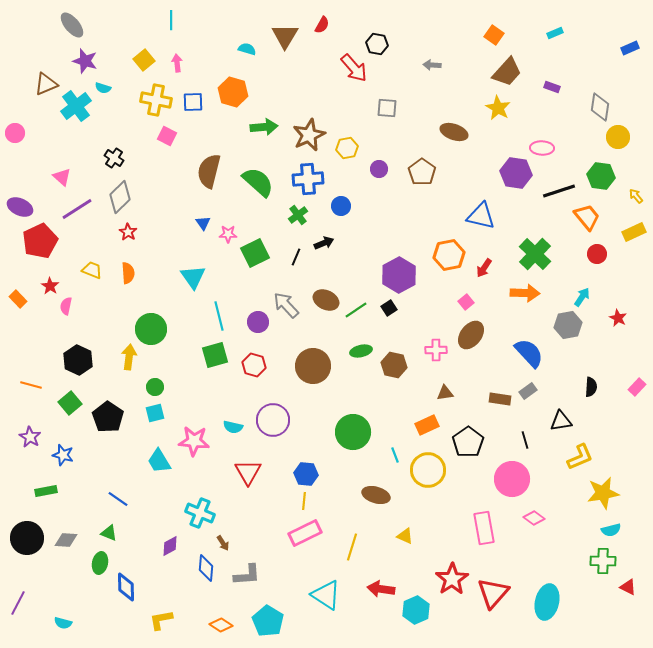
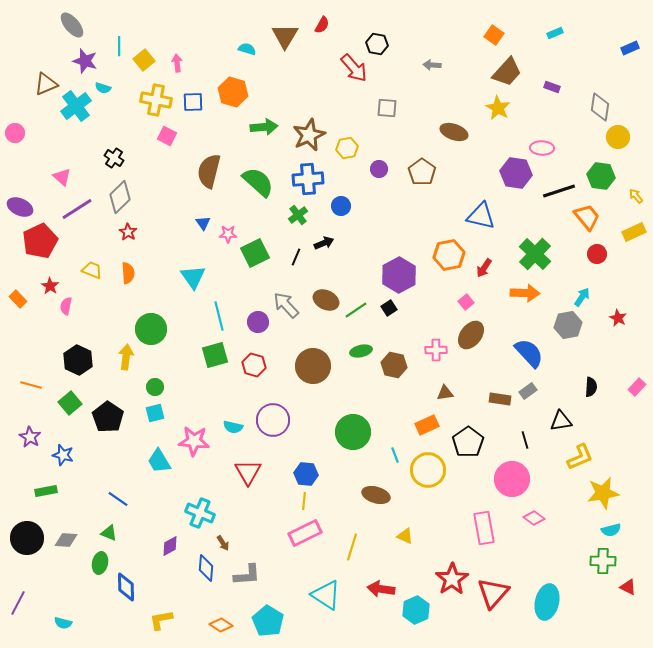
cyan line at (171, 20): moved 52 px left, 26 px down
yellow arrow at (129, 357): moved 3 px left
